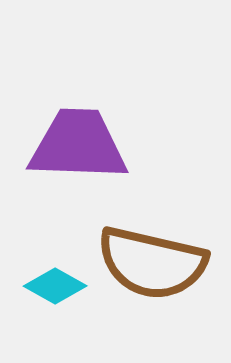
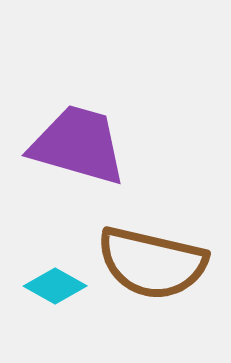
purple trapezoid: rotated 14 degrees clockwise
